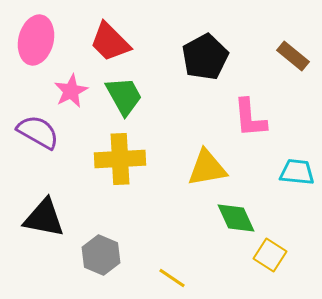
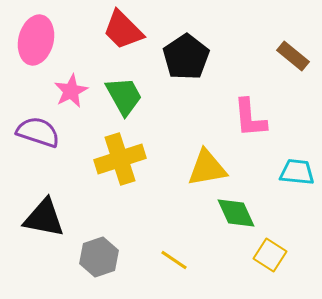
red trapezoid: moved 13 px right, 12 px up
black pentagon: moved 19 px left; rotated 6 degrees counterclockwise
purple semicircle: rotated 12 degrees counterclockwise
yellow cross: rotated 15 degrees counterclockwise
green diamond: moved 5 px up
gray hexagon: moved 2 px left, 2 px down; rotated 18 degrees clockwise
yellow line: moved 2 px right, 18 px up
